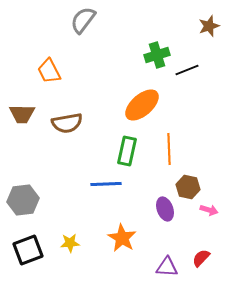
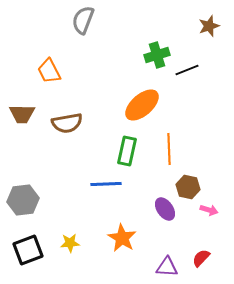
gray semicircle: rotated 16 degrees counterclockwise
purple ellipse: rotated 15 degrees counterclockwise
